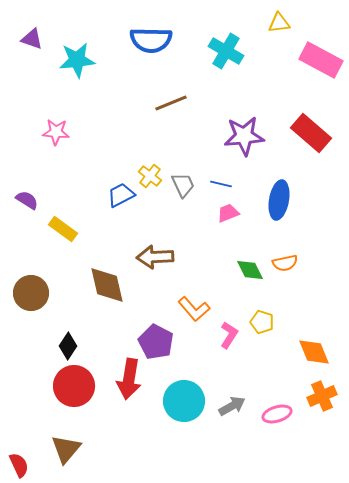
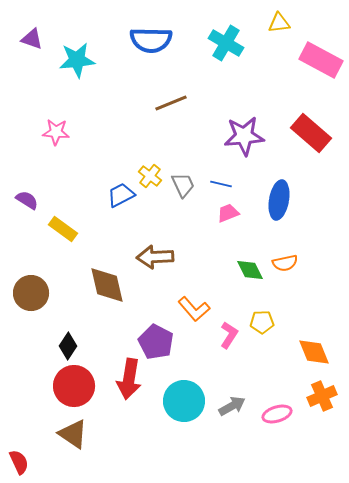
cyan cross: moved 8 px up
yellow pentagon: rotated 20 degrees counterclockwise
brown triangle: moved 7 px right, 15 px up; rotated 36 degrees counterclockwise
red semicircle: moved 3 px up
